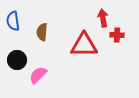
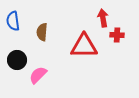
red triangle: moved 1 px down
